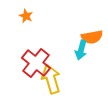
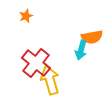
orange star: rotated 24 degrees clockwise
yellow arrow: moved 1 px left, 1 px down
